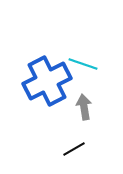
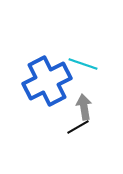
black line: moved 4 px right, 22 px up
